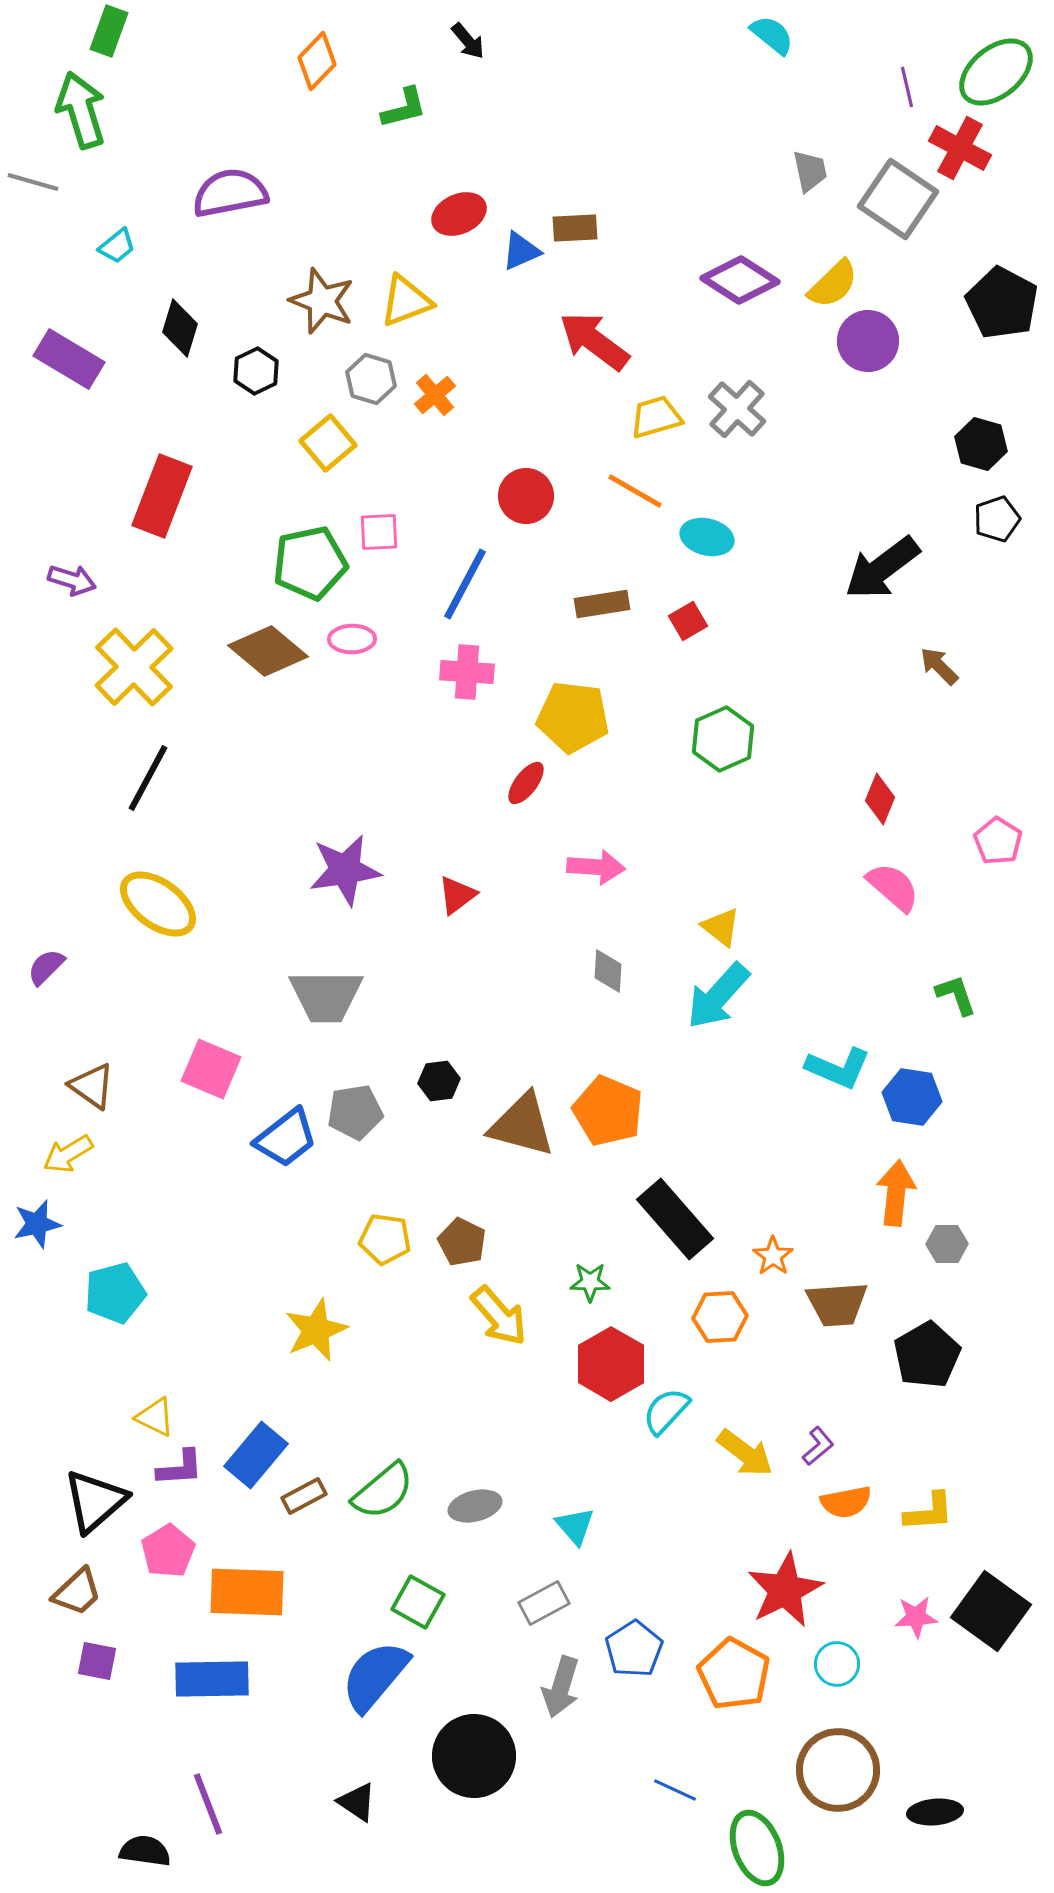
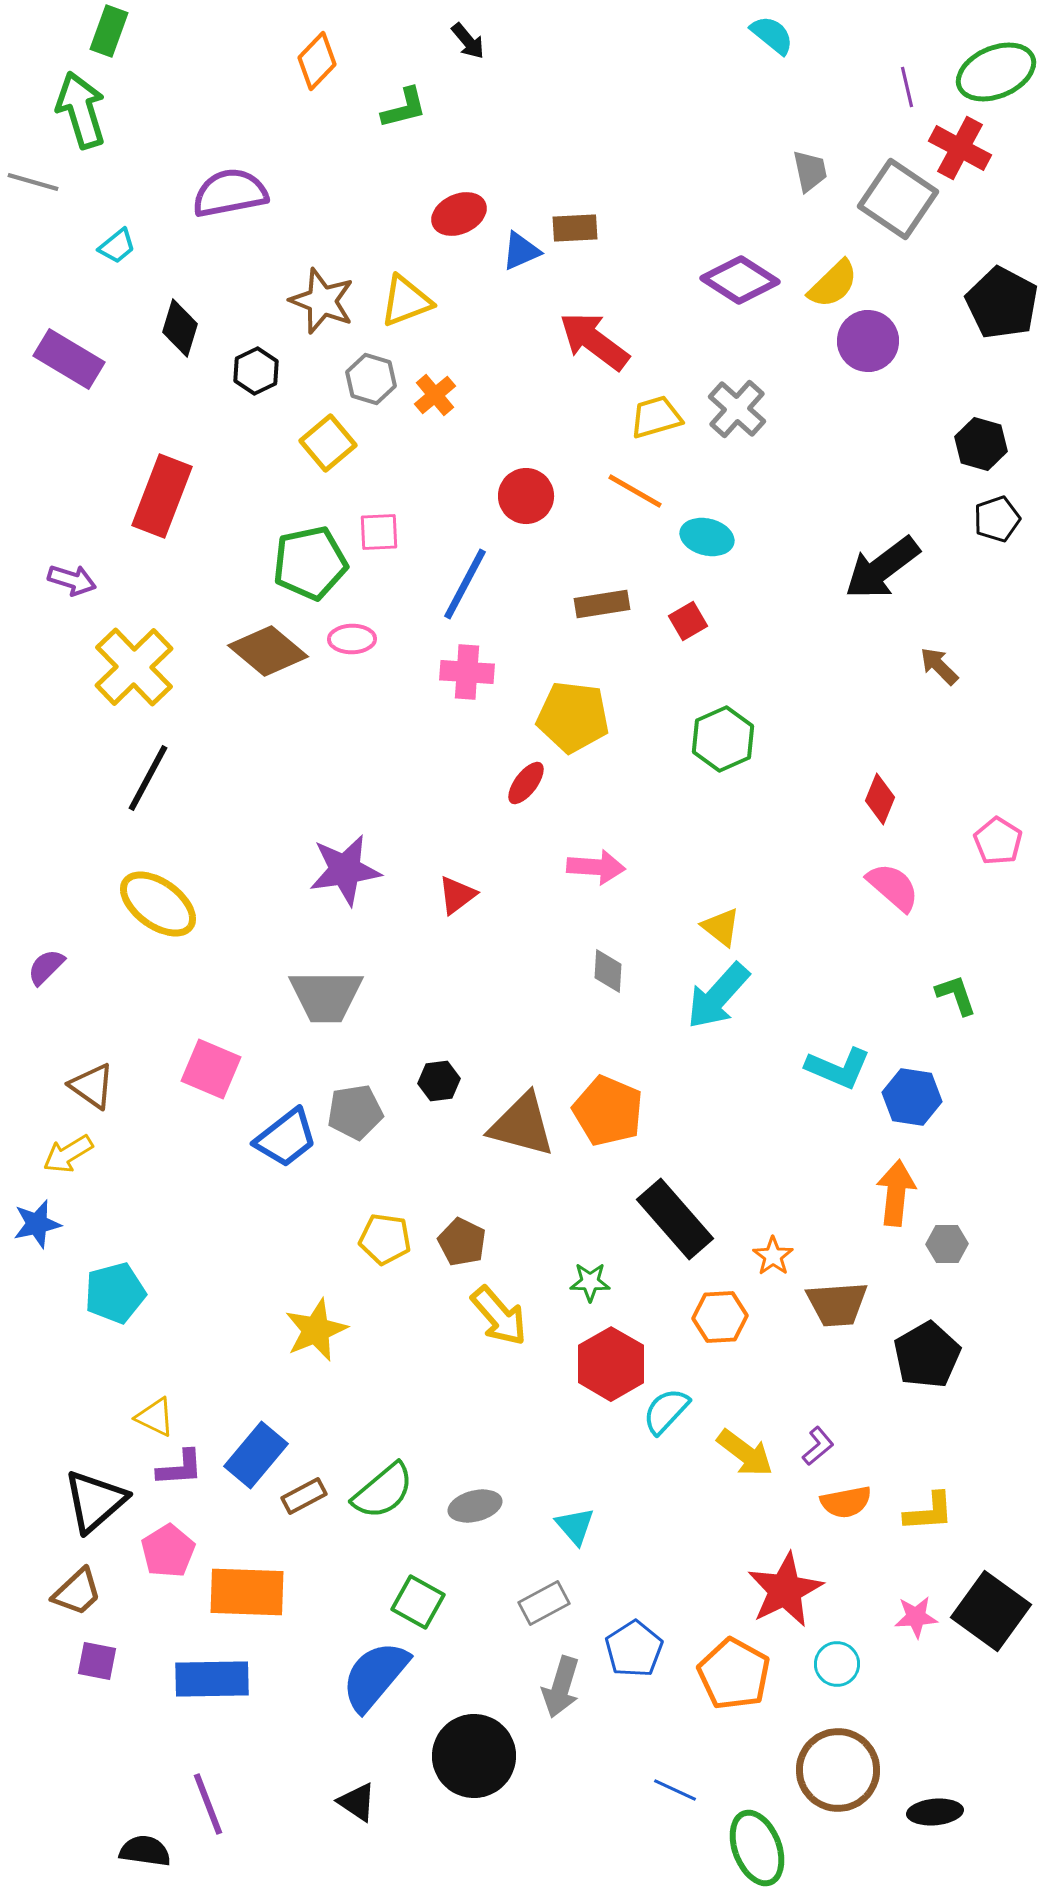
green ellipse at (996, 72): rotated 16 degrees clockwise
